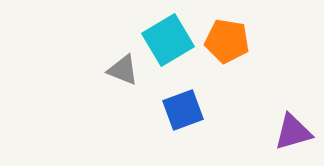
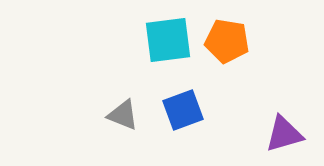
cyan square: rotated 24 degrees clockwise
gray triangle: moved 45 px down
purple triangle: moved 9 px left, 2 px down
